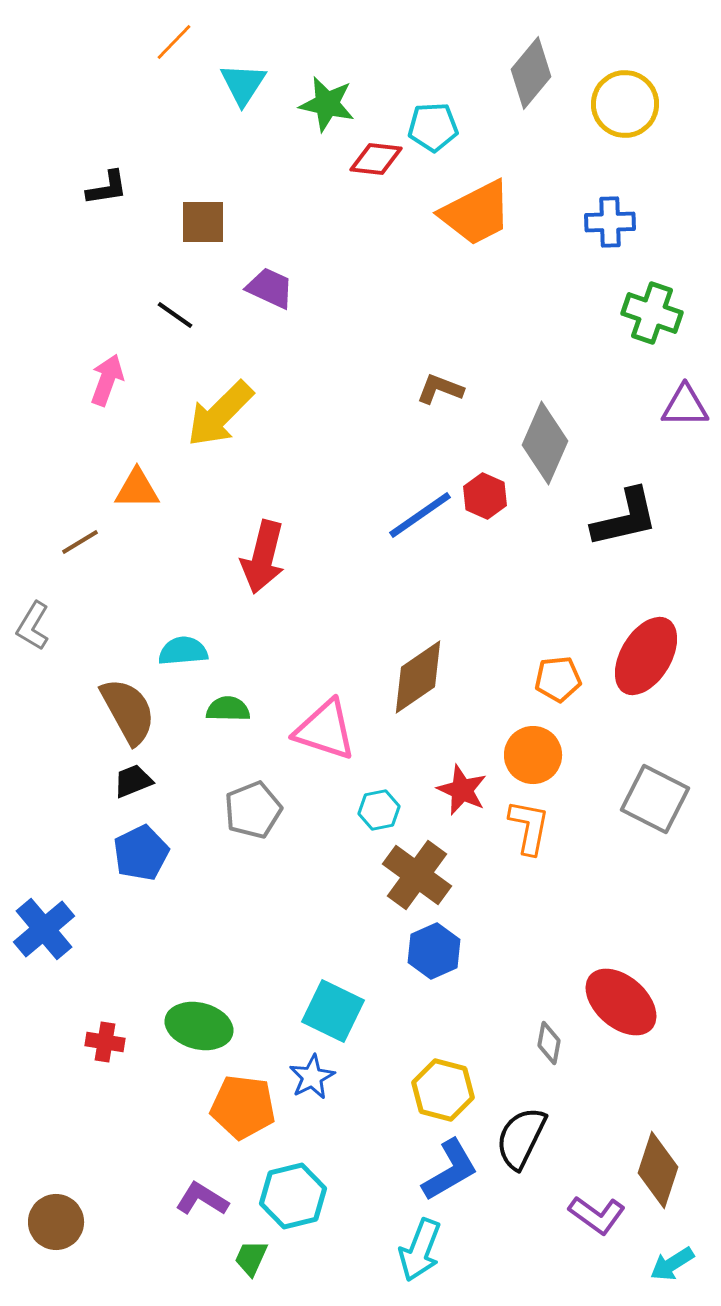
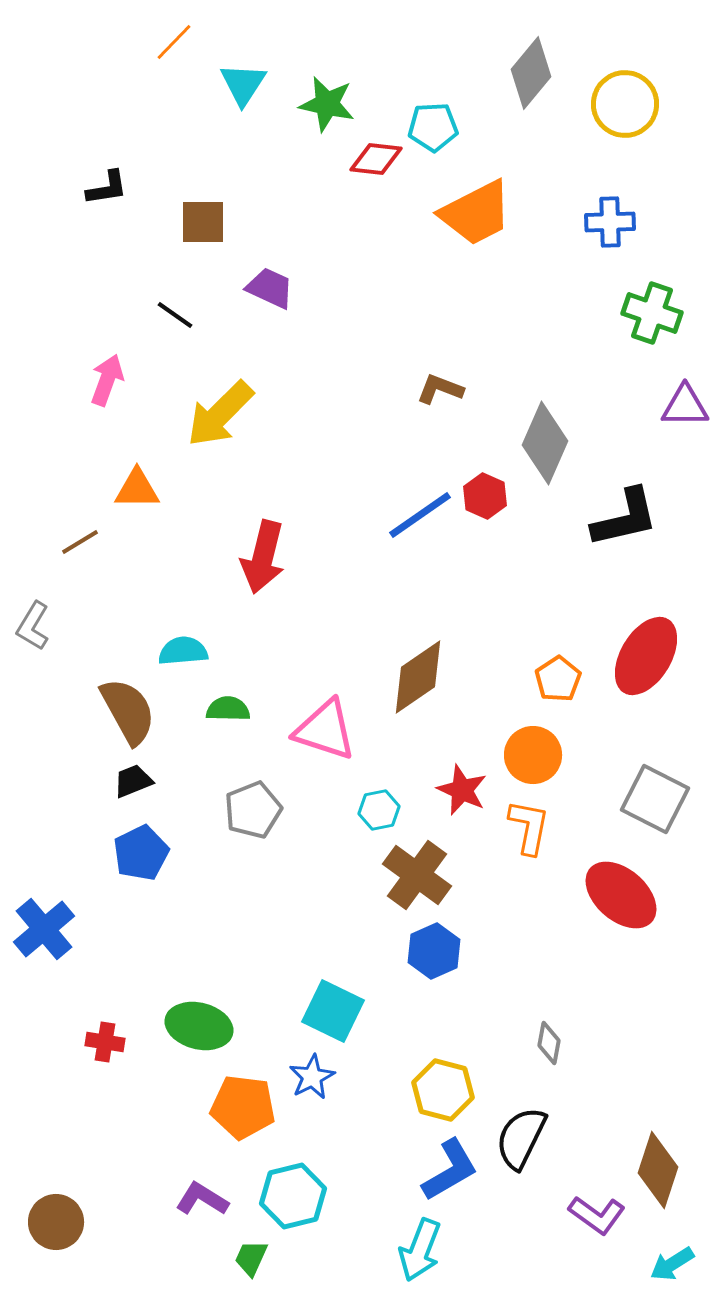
orange pentagon at (558, 679): rotated 27 degrees counterclockwise
red ellipse at (621, 1002): moved 107 px up
